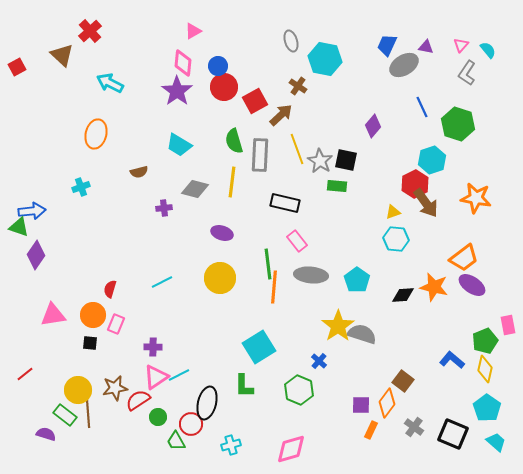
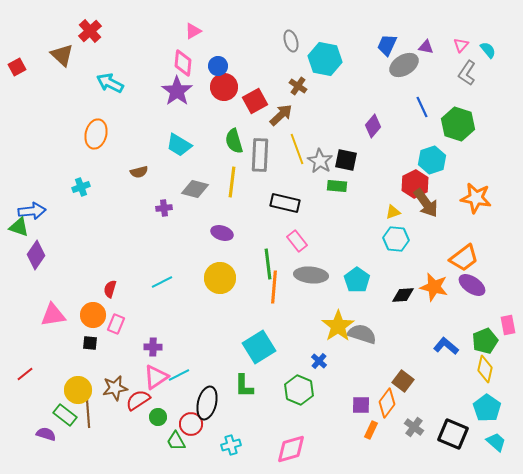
blue L-shape at (452, 360): moved 6 px left, 14 px up
